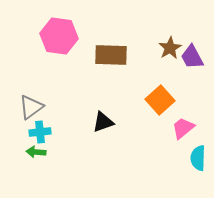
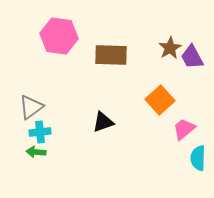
pink trapezoid: moved 1 px right, 1 px down
